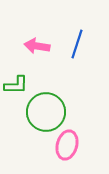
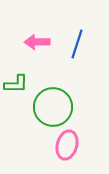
pink arrow: moved 4 px up; rotated 10 degrees counterclockwise
green L-shape: moved 1 px up
green circle: moved 7 px right, 5 px up
